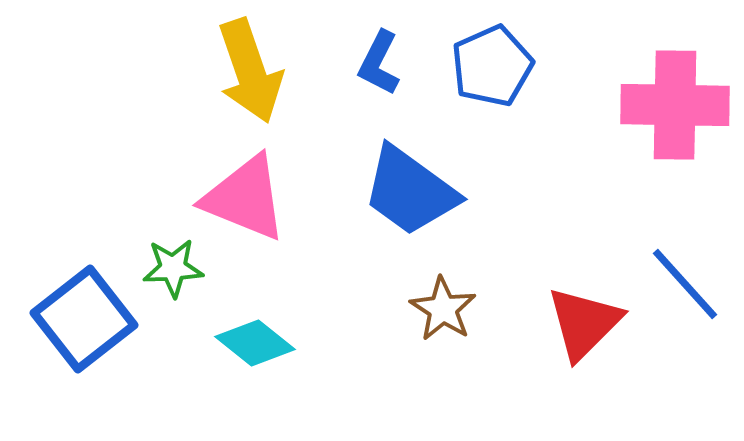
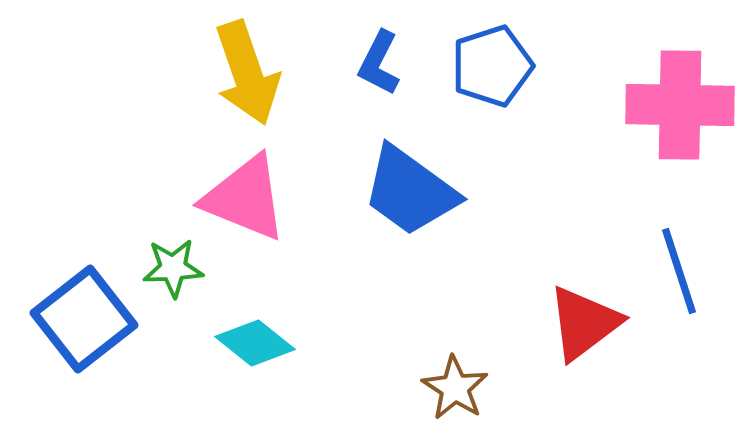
blue pentagon: rotated 6 degrees clockwise
yellow arrow: moved 3 px left, 2 px down
pink cross: moved 5 px right
blue line: moved 6 px left, 13 px up; rotated 24 degrees clockwise
brown star: moved 12 px right, 79 px down
red triangle: rotated 8 degrees clockwise
